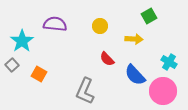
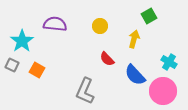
yellow arrow: rotated 78 degrees counterclockwise
gray square: rotated 24 degrees counterclockwise
orange square: moved 2 px left, 4 px up
